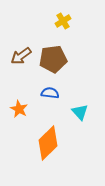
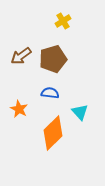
brown pentagon: rotated 8 degrees counterclockwise
orange diamond: moved 5 px right, 10 px up
